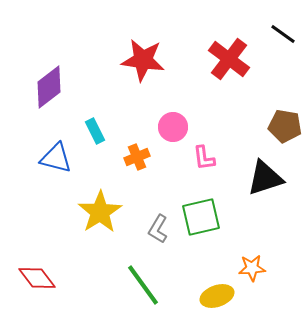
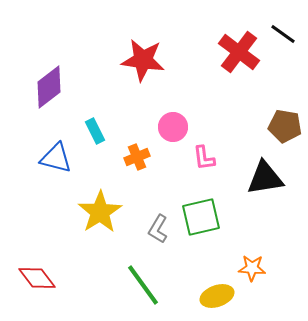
red cross: moved 10 px right, 7 px up
black triangle: rotated 9 degrees clockwise
orange star: rotated 8 degrees clockwise
